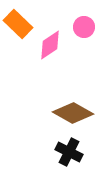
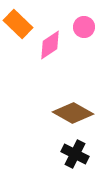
black cross: moved 6 px right, 2 px down
